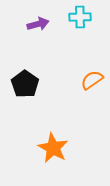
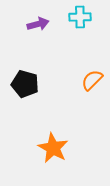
orange semicircle: rotated 10 degrees counterclockwise
black pentagon: rotated 20 degrees counterclockwise
